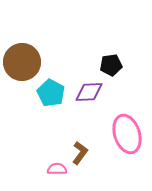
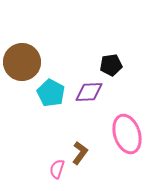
pink semicircle: rotated 72 degrees counterclockwise
